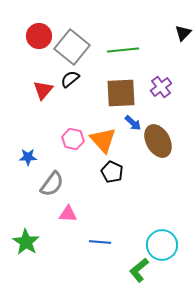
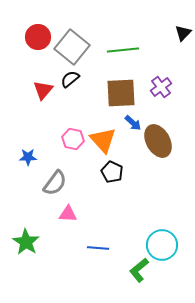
red circle: moved 1 px left, 1 px down
gray semicircle: moved 3 px right, 1 px up
blue line: moved 2 px left, 6 px down
